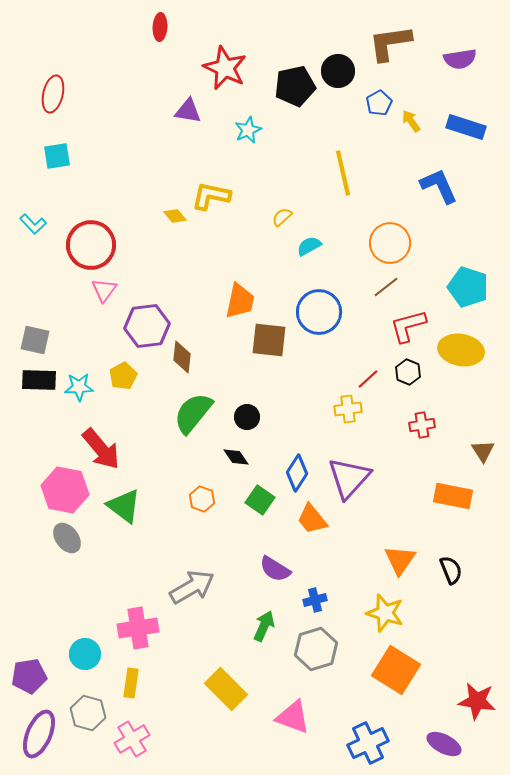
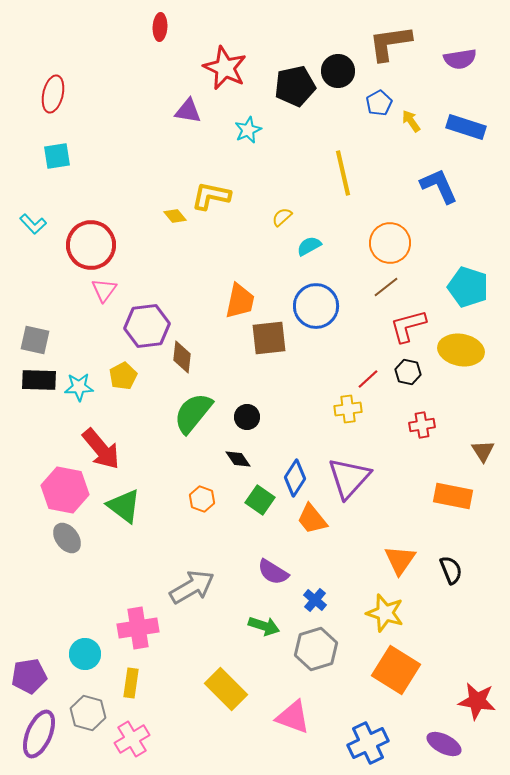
blue circle at (319, 312): moved 3 px left, 6 px up
brown square at (269, 340): moved 2 px up; rotated 12 degrees counterclockwise
black hexagon at (408, 372): rotated 10 degrees counterclockwise
black diamond at (236, 457): moved 2 px right, 2 px down
blue diamond at (297, 473): moved 2 px left, 5 px down
purple semicircle at (275, 569): moved 2 px left, 3 px down
blue cross at (315, 600): rotated 35 degrees counterclockwise
green arrow at (264, 626): rotated 84 degrees clockwise
